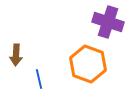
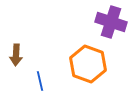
purple cross: moved 3 px right
blue line: moved 1 px right, 2 px down
